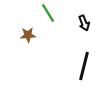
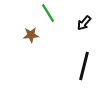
black arrow: rotated 63 degrees clockwise
brown star: moved 3 px right
